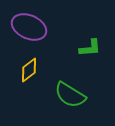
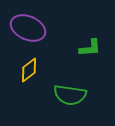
purple ellipse: moved 1 px left, 1 px down
green semicircle: rotated 24 degrees counterclockwise
